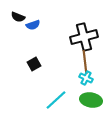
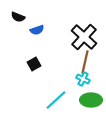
blue semicircle: moved 4 px right, 5 px down
black cross: rotated 32 degrees counterclockwise
brown line: rotated 20 degrees clockwise
cyan cross: moved 3 px left, 1 px down
green ellipse: rotated 10 degrees counterclockwise
